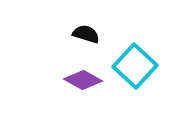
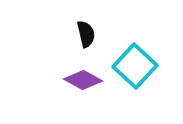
black semicircle: rotated 60 degrees clockwise
